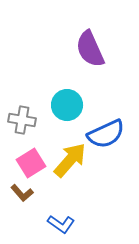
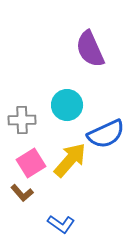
gray cross: rotated 12 degrees counterclockwise
